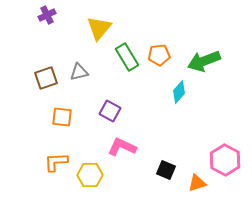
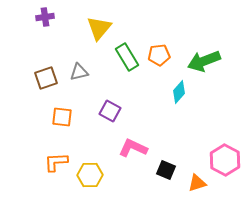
purple cross: moved 2 px left, 2 px down; rotated 18 degrees clockwise
pink L-shape: moved 11 px right, 1 px down
